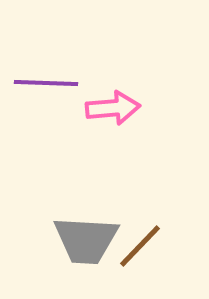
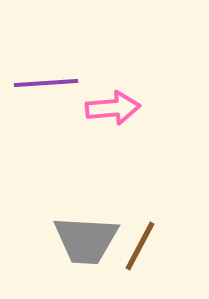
purple line: rotated 6 degrees counterclockwise
brown line: rotated 16 degrees counterclockwise
